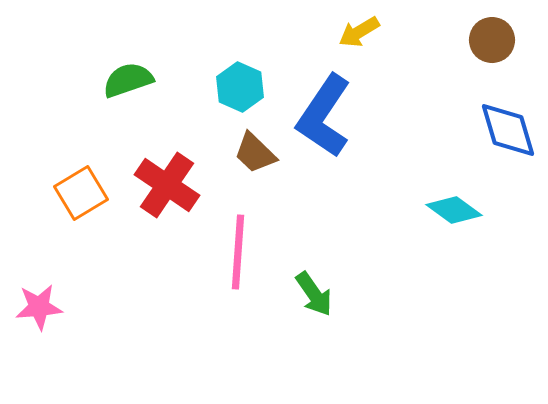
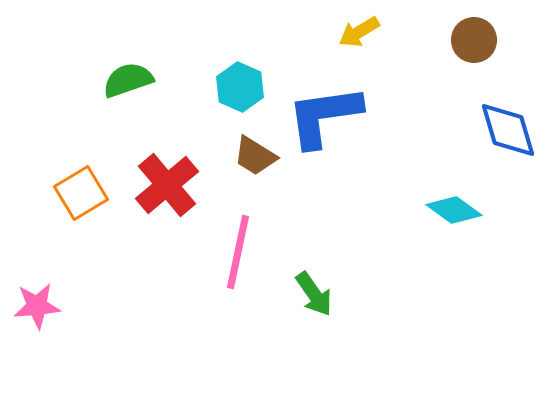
brown circle: moved 18 px left
blue L-shape: rotated 48 degrees clockwise
brown trapezoid: moved 3 px down; rotated 12 degrees counterclockwise
red cross: rotated 16 degrees clockwise
pink line: rotated 8 degrees clockwise
pink star: moved 2 px left, 1 px up
